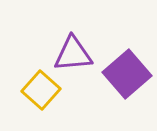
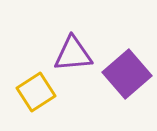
yellow square: moved 5 px left, 2 px down; rotated 15 degrees clockwise
